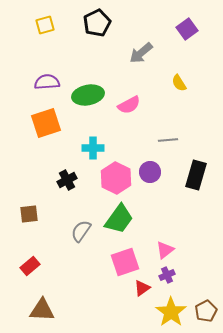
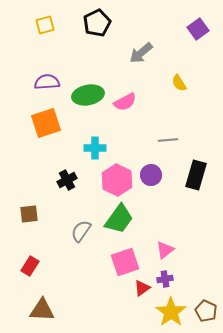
purple square: moved 11 px right
pink semicircle: moved 4 px left, 3 px up
cyan cross: moved 2 px right
purple circle: moved 1 px right, 3 px down
pink hexagon: moved 1 px right, 2 px down
red rectangle: rotated 18 degrees counterclockwise
purple cross: moved 2 px left, 4 px down; rotated 14 degrees clockwise
brown pentagon: rotated 20 degrees counterclockwise
